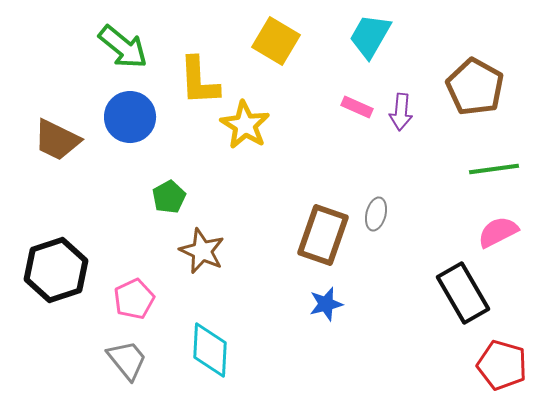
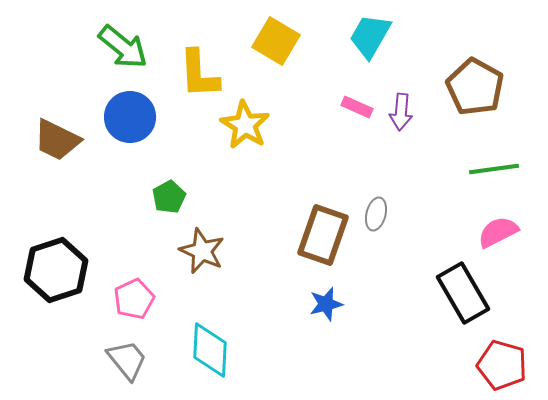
yellow L-shape: moved 7 px up
